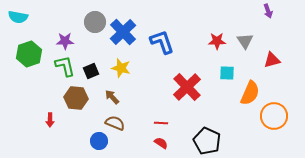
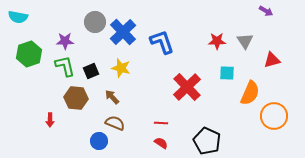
purple arrow: moved 2 px left; rotated 40 degrees counterclockwise
